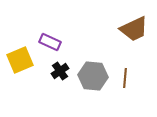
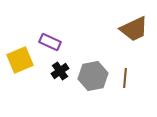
gray hexagon: rotated 16 degrees counterclockwise
